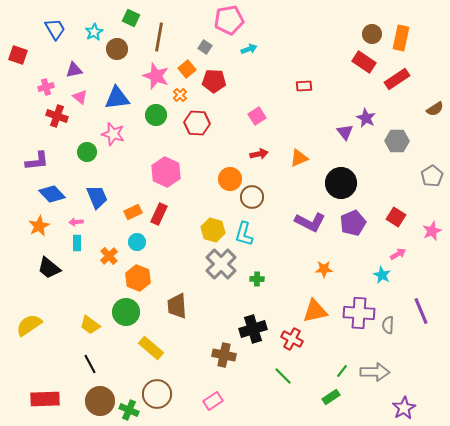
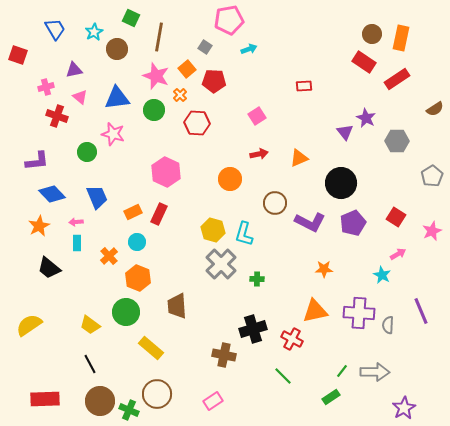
green circle at (156, 115): moved 2 px left, 5 px up
brown circle at (252, 197): moved 23 px right, 6 px down
